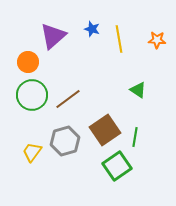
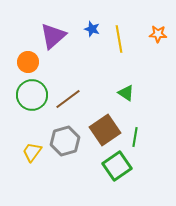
orange star: moved 1 px right, 6 px up
green triangle: moved 12 px left, 3 px down
